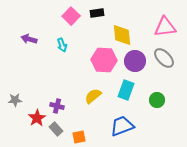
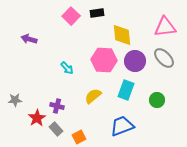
cyan arrow: moved 5 px right, 23 px down; rotated 24 degrees counterclockwise
orange square: rotated 16 degrees counterclockwise
